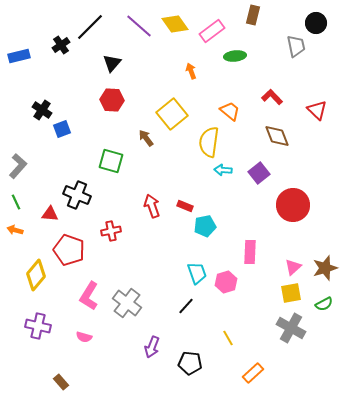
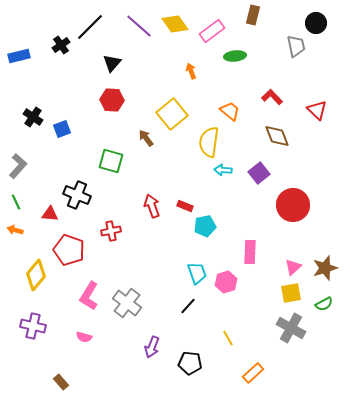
black cross at (42, 110): moved 9 px left, 7 px down
black line at (186, 306): moved 2 px right
purple cross at (38, 326): moved 5 px left
